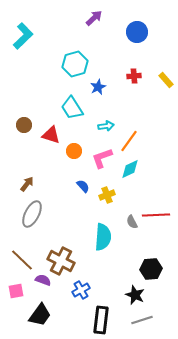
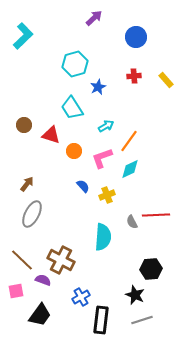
blue circle: moved 1 px left, 5 px down
cyan arrow: rotated 21 degrees counterclockwise
brown cross: moved 1 px up
blue cross: moved 7 px down
